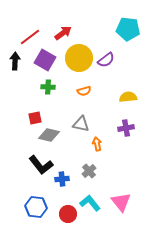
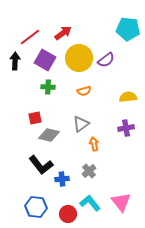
gray triangle: rotated 48 degrees counterclockwise
orange arrow: moved 3 px left
